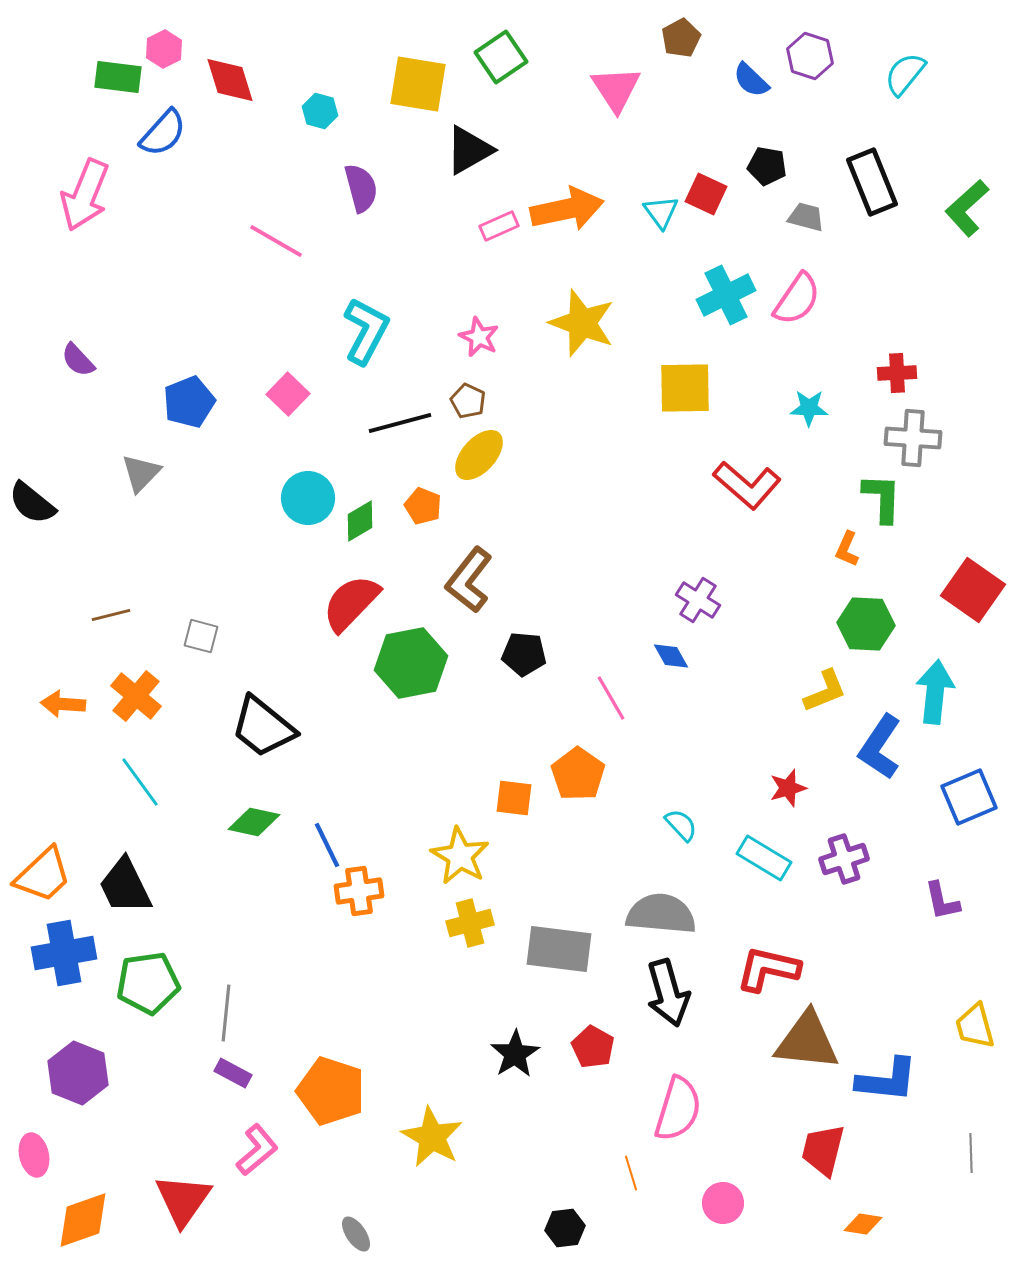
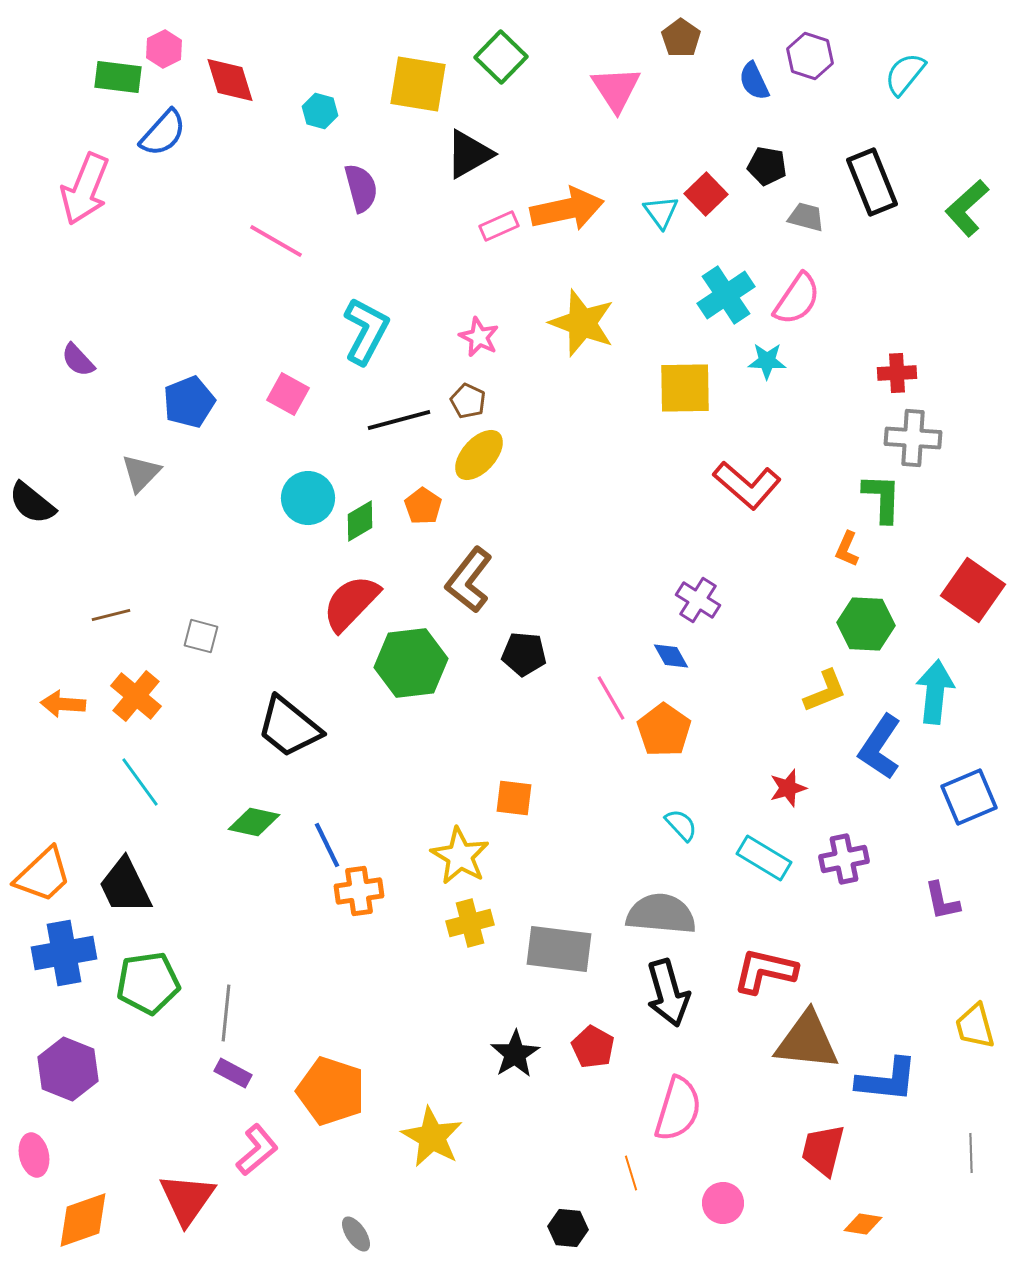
brown pentagon at (681, 38): rotated 9 degrees counterclockwise
green square at (501, 57): rotated 12 degrees counterclockwise
blue semicircle at (751, 80): moved 3 px right, 1 px down; rotated 21 degrees clockwise
black triangle at (469, 150): moved 4 px down
red square at (706, 194): rotated 21 degrees clockwise
pink arrow at (85, 195): moved 6 px up
cyan cross at (726, 295): rotated 8 degrees counterclockwise
pink square at (288, 394): rotated 15 degrees counterclockwise
cyan star at (809, 408): moved 42 px left, 47 px up
black line at (400, 423): moved 1 px left, 3 px up
orange pentagon at (423, 506): rotated 12 degrees clockwise
green hexagon at (411, 663): rotated 4 degrees clockwise
black trapezoid at (263, 727): moved 26 px right
orange pentagon at (578, 774): moved 86 px right, 44 px up
purple cross at (844, 859): rotated 6 degrees clockwise
red L-shape at (768, 969): moved 3 px left, 2 px down
purple hexagon at (78, 1073): moved 10 px left, 4 px up
red triangle at (183, 1200): moved 4 px right, 1 px up
black hexagon at (565, 1228): moved 3 px right; rotated 12 degrees clockwise
